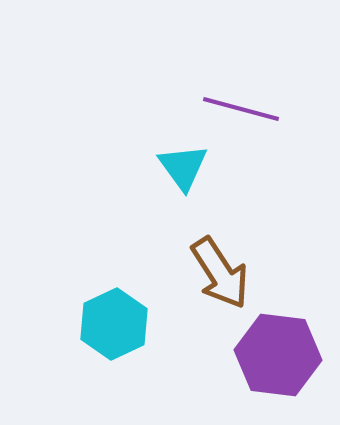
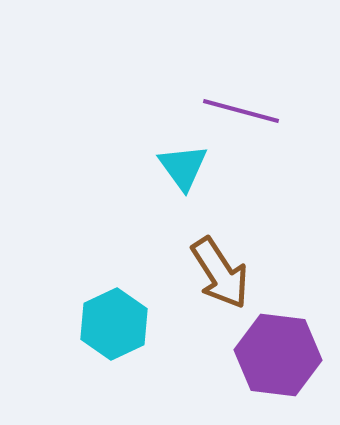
purple line: moved 2 px down
